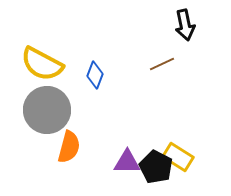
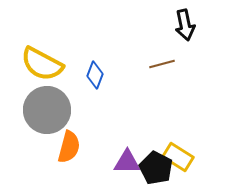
brown line: rotated 10 degrees clockwise
black pentagon: moved 1 px down
